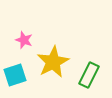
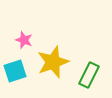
yellow star: rotated 8 degrees clockwise
cyan square: moved 4 px up
